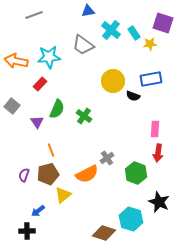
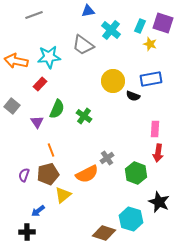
cyan rectangle: moved 6 px right, 7 px up; rotated 56 degrees clockwise
yellow star: rotated 24 degrees clockwise
black cross: moved 1 px down
